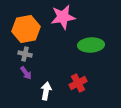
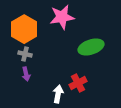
pink star: moved 1 px left
orange hexagon: moved 2 px left; rotated 20 degrees counterclockwise
green ellipse: moved 2 px down; rotated 15 degrees counterclockwise
purple arrow: moved 1 px down; rotated 24 degrees clockwise
white arrow: moved 12 px right, 3 px down
